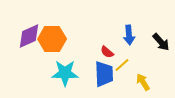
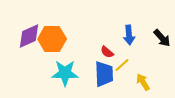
black arrow: moved 1 px right, 4 px up
